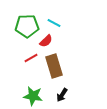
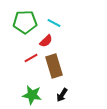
green pentagon: moved 2 px left, 4 px up
green star: moved 1 px left, 1 px up
